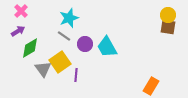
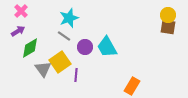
purple circle: moved 3 px down
orange rectangle: moved 19 px left
